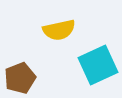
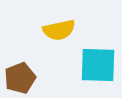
cyan square: rotated 27 degrees clockwise
